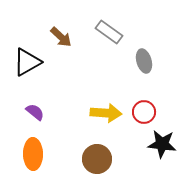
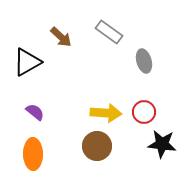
brown circle: moved 13 px up
